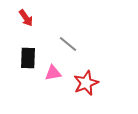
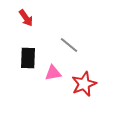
gray line: moved 1 px right, 1 px down
red star: moved 2 px left, 1 px down
